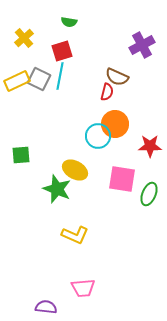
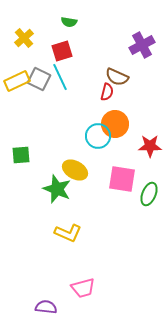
cyan line: moved 1 px down; rotated 36 degrees counterclockwise
yellow L-shape: moved 7 px left, 2 px up
pink trapezoid: rotated 10 degrees counterclockwise
